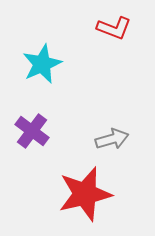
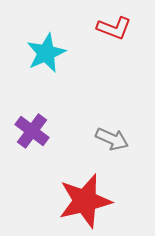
cyan star: moved 4 px right, 11 px up
gray arrow: rotated 40 degrees clockwise
red star: moved 7 px down
